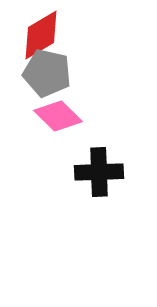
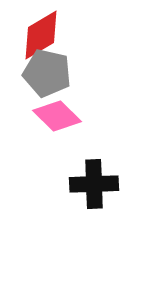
pink diamond: moved 1 px left
black cross: moved 5 px left, 12 px down
